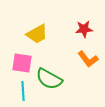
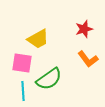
red star: rotated 12 degrees counterclockwise
yellow trapezoid: moved 1 px right, 5 px down
green semicircle: rotated 64 degrees counterclockwise
